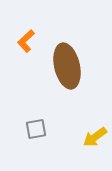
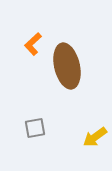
orange L-shape: moved 7 px right, 3 px down
gray square: moved 1 px left, 1 px up
